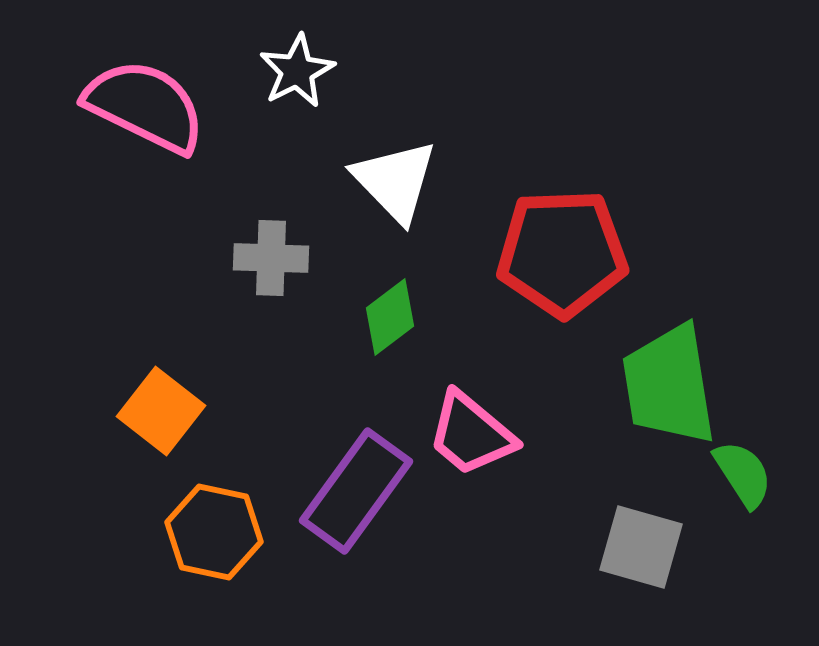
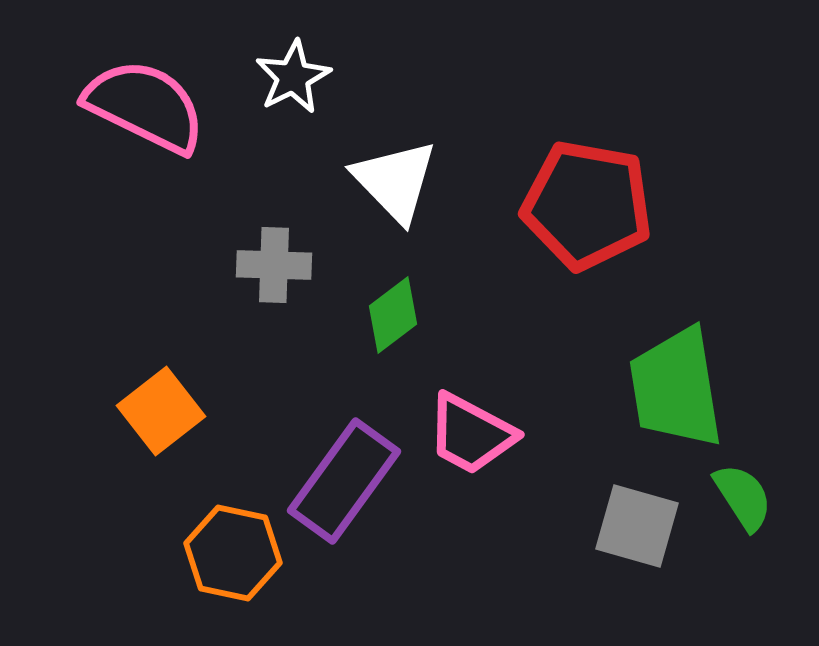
white star: moved 4 px left, 6 px down
red pentagon: moved 25 px right, 48 px up; rotated 12 degrees clockwise
gray cross: moved 3 px right, 7 px down
green diamond: moved 3 px right, 2 px up
green trapezoid: moved 7 px right, 3 px down
orange square: rotated 14 degrees clockwise
pink trapezoid: rotated 12 degrees counterclockwise
green semicircle: moved 23 px down
purple rectangle: moved 12 px left, 10 px up
orange hexagon: moved 19 px right, 21 px down
gray square: moved 4 px left, 21 px up
